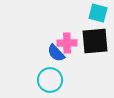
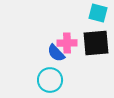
black square: moved 1 px right, 2 px down
